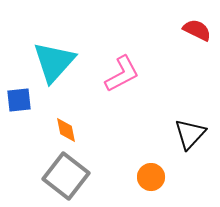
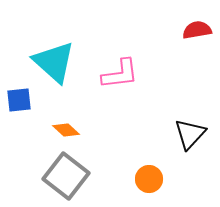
red semicircle: rotated 36 degrees counterclockwise
cyan triangle: rotated 30 degrees counterclockwise
pink L-shape: moved 2 px left; rotated 21 degrees clockwise
orange diamond: rotated 36 degrees counterclockwise
orange circle: moved 2 px left, 2 px down
